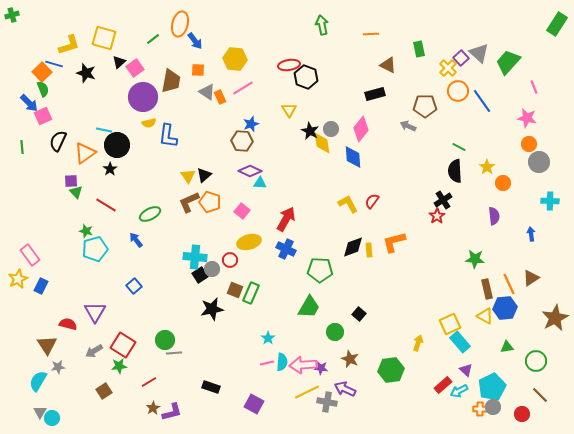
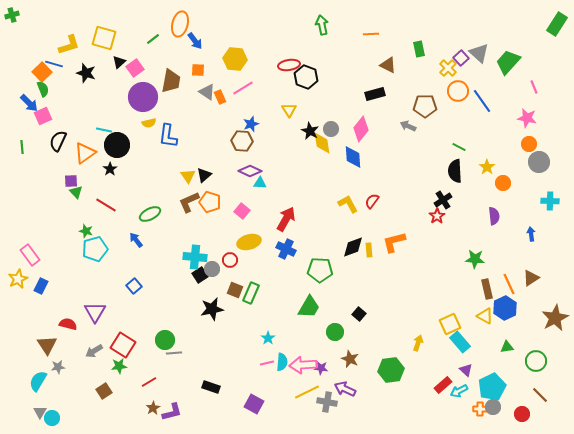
blue hexagon at (505, 308): rotated 20 degrees counterclockwise
